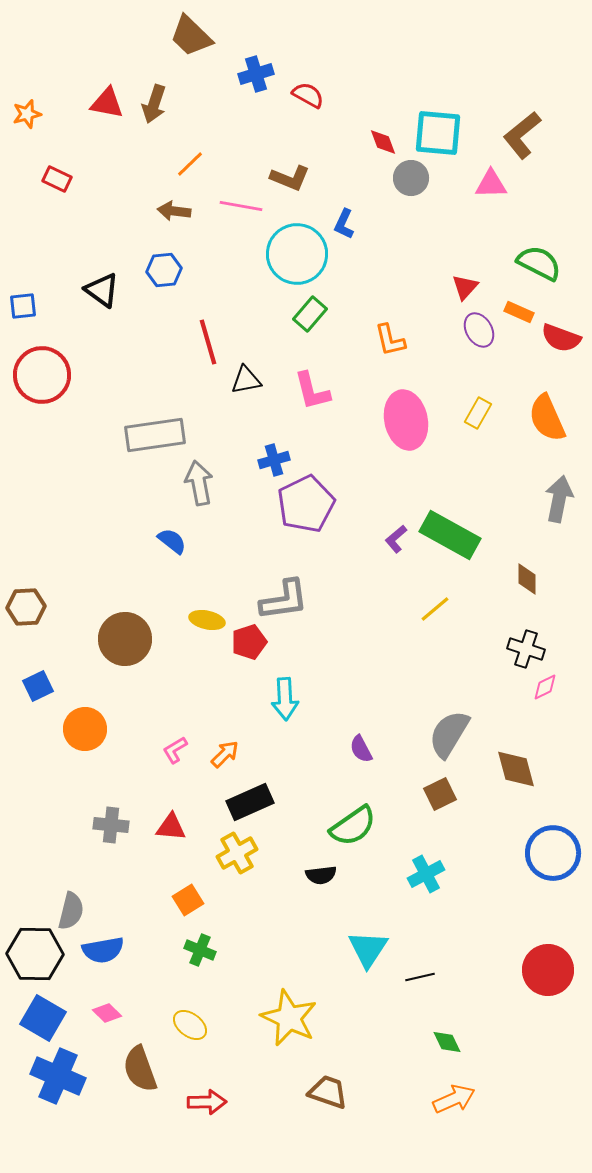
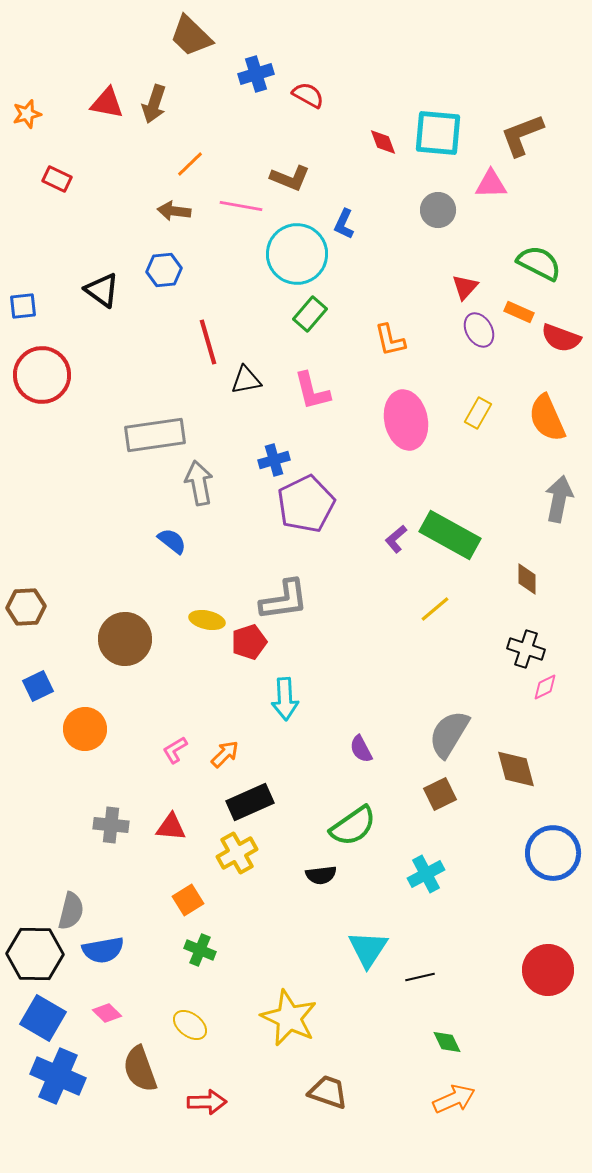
brown L-shape at (522, 135): rotated 18 degrees clockwise
gray circle at (411, 178): moved 27 px right, 32 px down
